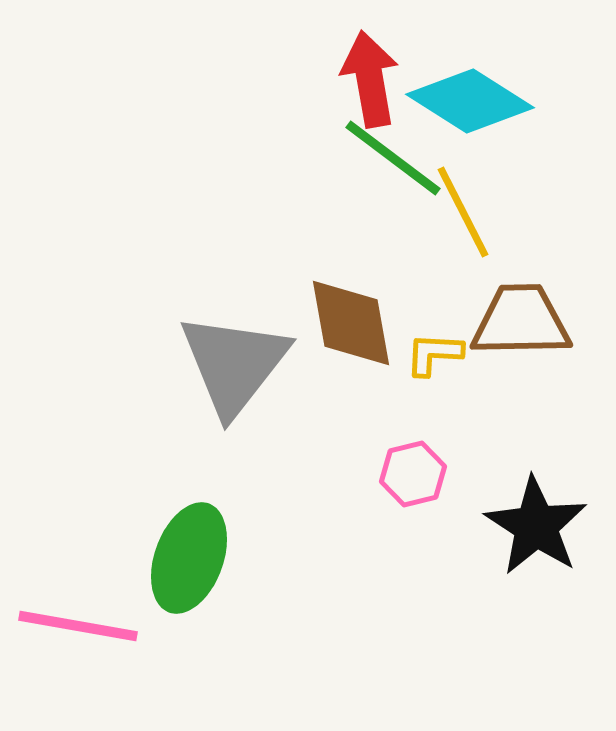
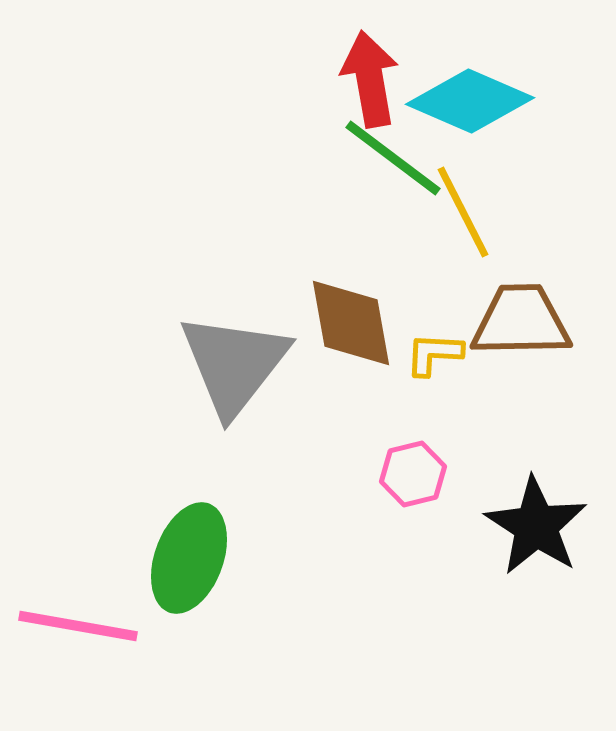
cyan diamond: rotated 9 degrees counterclockwise
